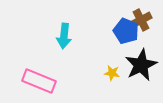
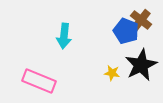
brown cross: rotated 25 degrees counterclockwise
